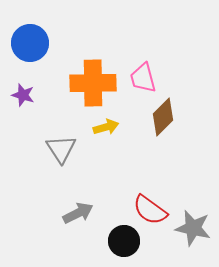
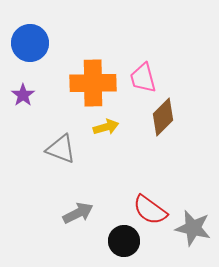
purple star: rotated 20 degrees clockwise
gray triangle: rotated 36 degrees counterclockwise
